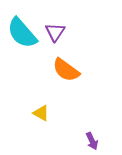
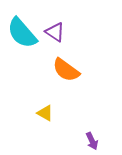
purple triangle: rotated 30 degrees counterclockwise
yellow triangle: moved 4 px right
